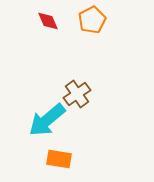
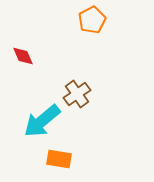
red diamond: moved 25 px left, 35 px down
cyan arrow: moved 5 px left, 1 px down
